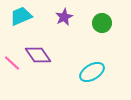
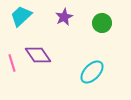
cyan trapezoid: rotated 20 degrees counterclockwise
pink line: rotated 30 degrees clockwise
cyan ellipse: rotated 15 degrees counterclockwise
